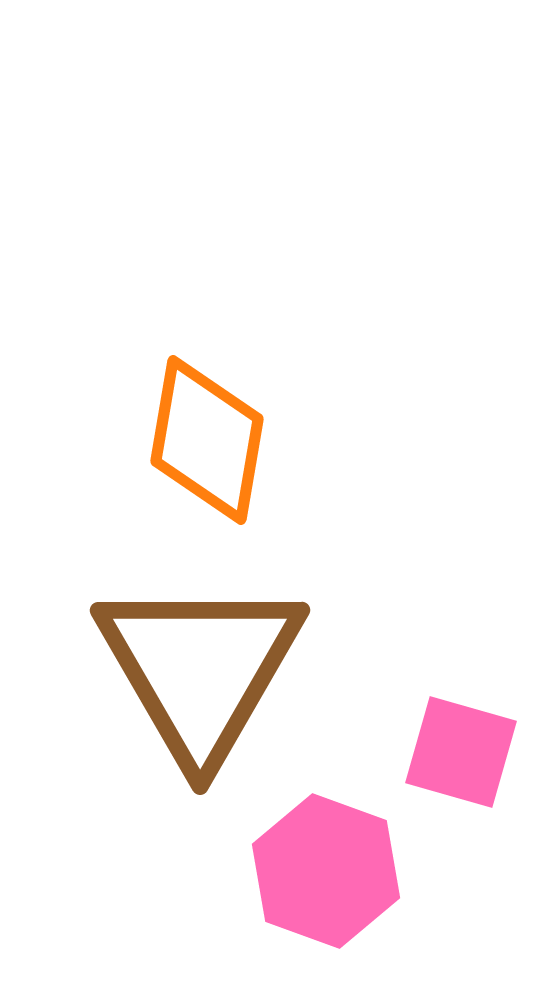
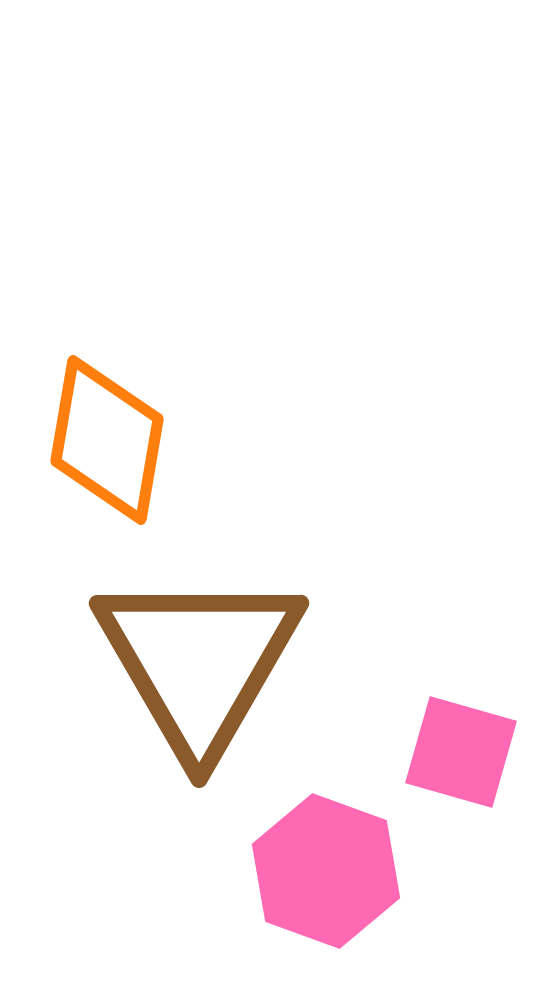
orange diamond: moved 100 px left
brown triangle: moved 1 px left, 7 px up
